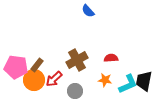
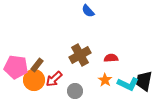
brown cross: moved 3 px right, 5 px up
orange star: rotated 24 degrees clockwise
cyan L-shape: rotated 50 degrees clockwise
